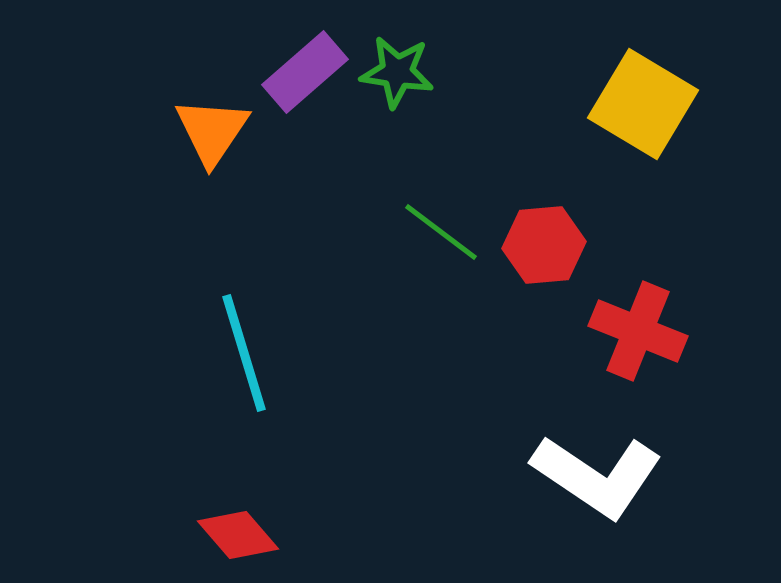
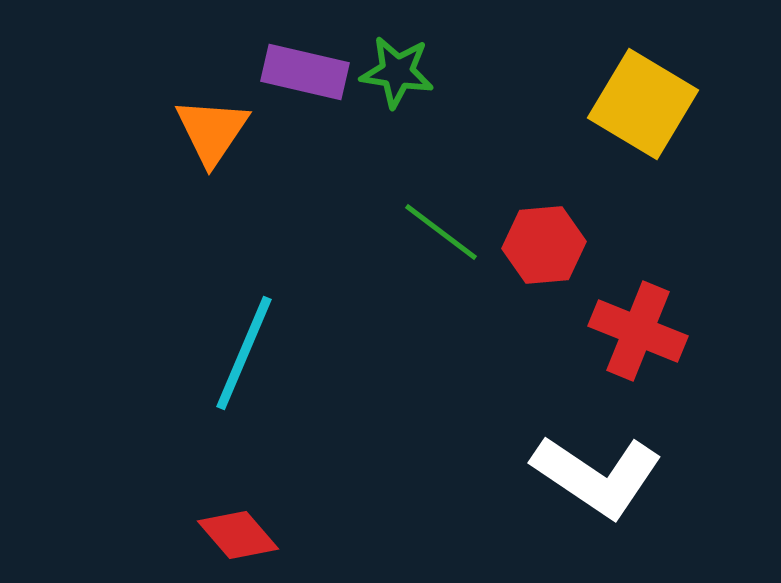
purple rectangle: rotated 54 degrees clockwise
cyan line: rotated 40 degrees clockwise
